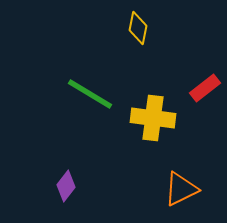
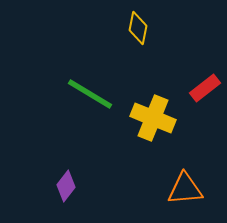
yellow cross: rotated 15 degrees clockwise
orange triangle: moved 4 px right; rotated 21 degrees clockwise
